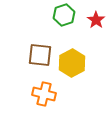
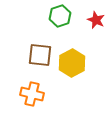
green hexagon: moved 4 px left, 1 px down
red star: rotated 12 degrees counterclockwise
orange cross: moved 12 px left
